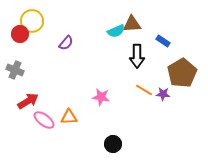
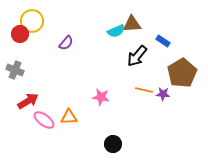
black arrow: rotated 40 degrees clockwise
orange line: rotated 18 degrees counterclockwise
